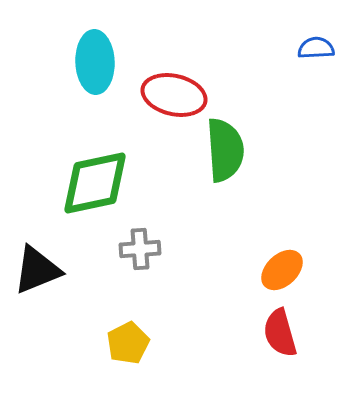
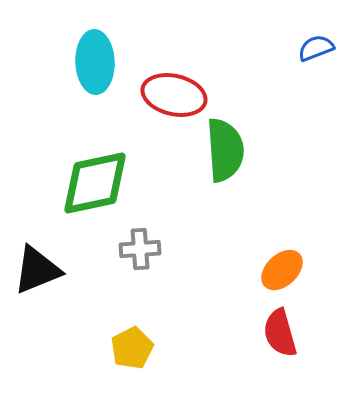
blue semicircle: rotated 18 degrees counterclockwise
yellow pentagon: moved 4 px right, 5 px down
